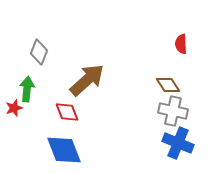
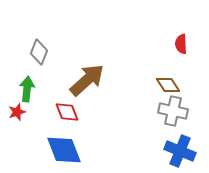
red star: moved 3 px right, 4 px down
blue cross: moved 2 px right, 8 px down
